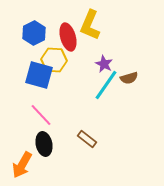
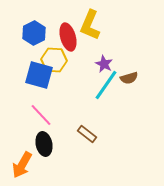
brown rectangle: moved 5 px up
